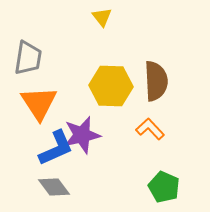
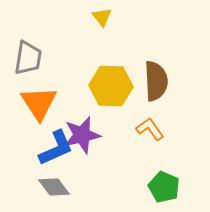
orange L-shape: rotated 8 degrees clockwise
